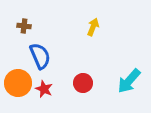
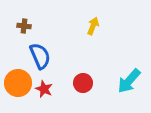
yellow arrow: moved 1 px up
